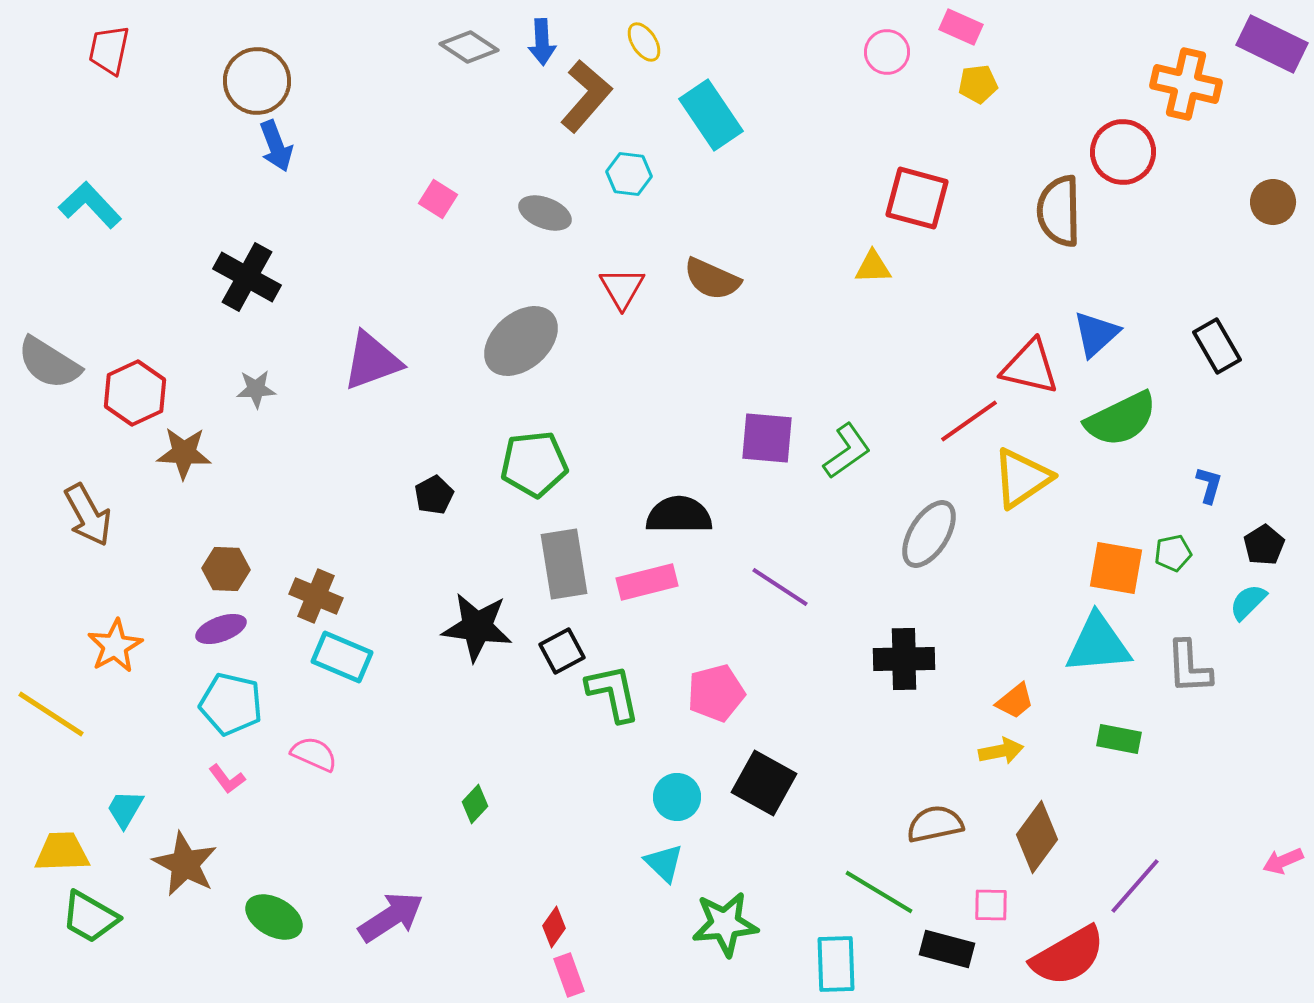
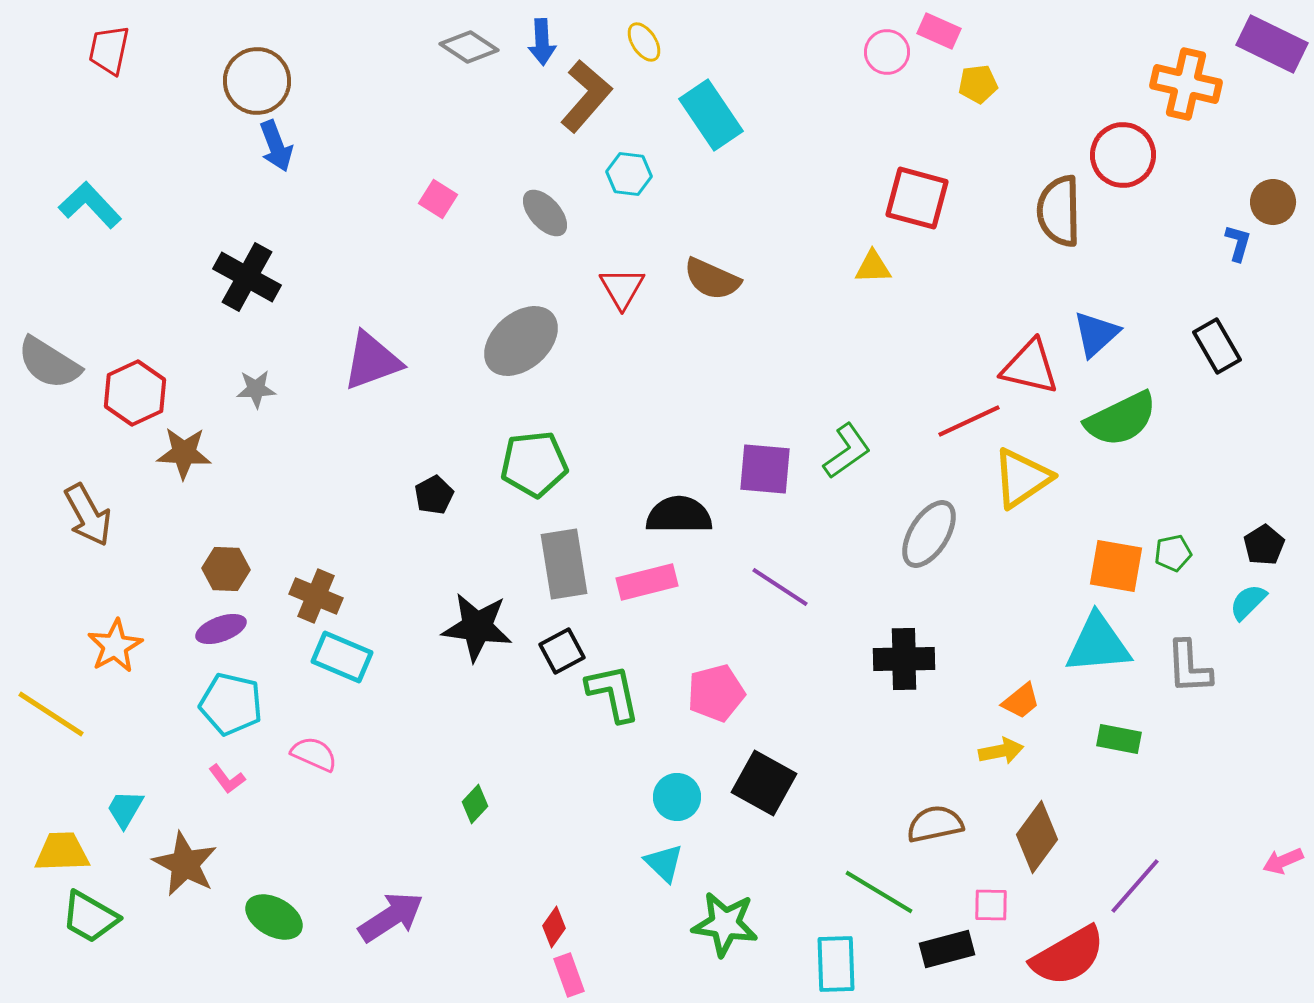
pink rectangle at (961, 27): moved 22 px left, 4 px down
red circle at (1123, 152): moved 3 px down
gray ellipse at (545, 213): rotated 27 degrees clockwise
red line at (969, 421): rotated 10 degrees clockwise
purple square at (767, 438): moved 2 px left, 31 px down
blue L-shape at (1209, 485): moved 29 px right, 242 px up
orange square at (1116, 568): moved 2 px up
orange trapezoid at (1015, 701): moved 6 px right
green star at (725, 924): rotated 14 degrees clockwise
black rectangle at (947, 949): rotated 30 degrees counterclockwise
